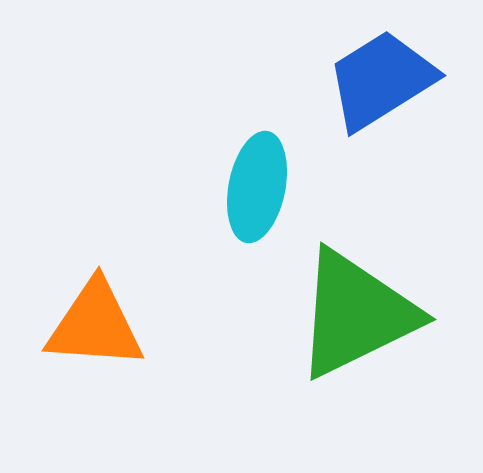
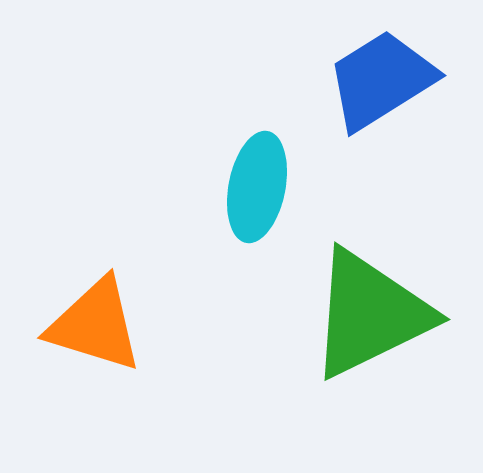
green triangle: moved 14 px right
orange triangle: rotated 13 degrees clockwise
